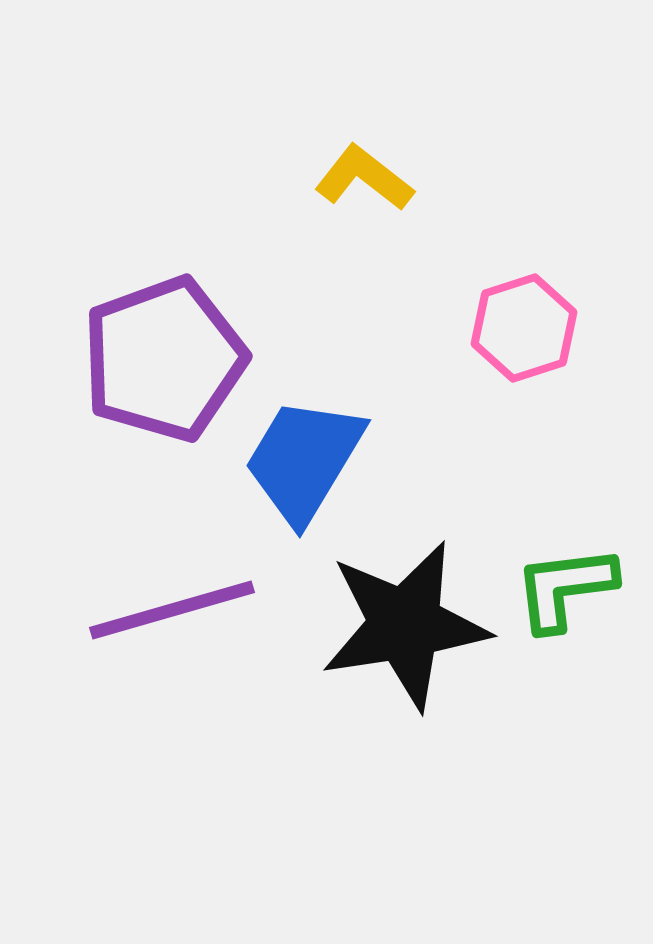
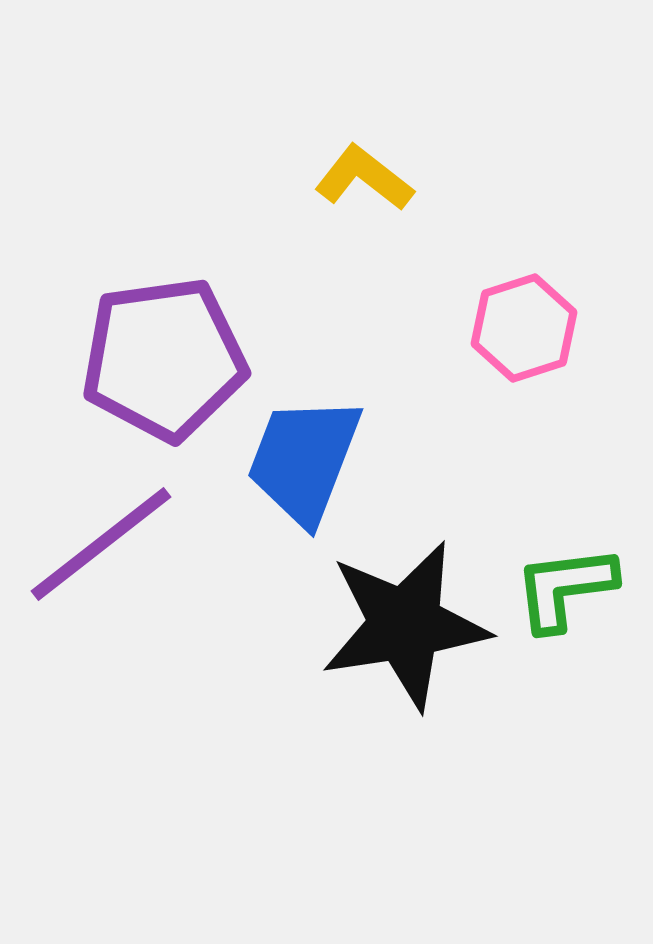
purple pentagon: rotated 12 degrees clockwise
blue trapezoid: rotated 10 degrees counterclockwise
purple line: moved 71 px left, 66 px up; rotated 22 degrees counterclockwise
